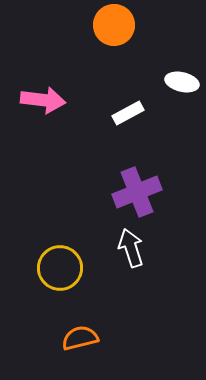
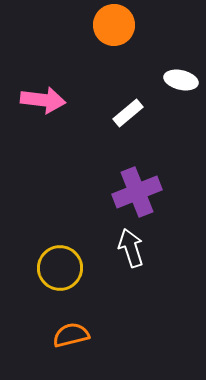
white ellipse: moved 1 px left, 2 px up
white rectangle: rotated 12 degrees counterclockwise
orange semicircle: moved 9 px left, 3 px up
